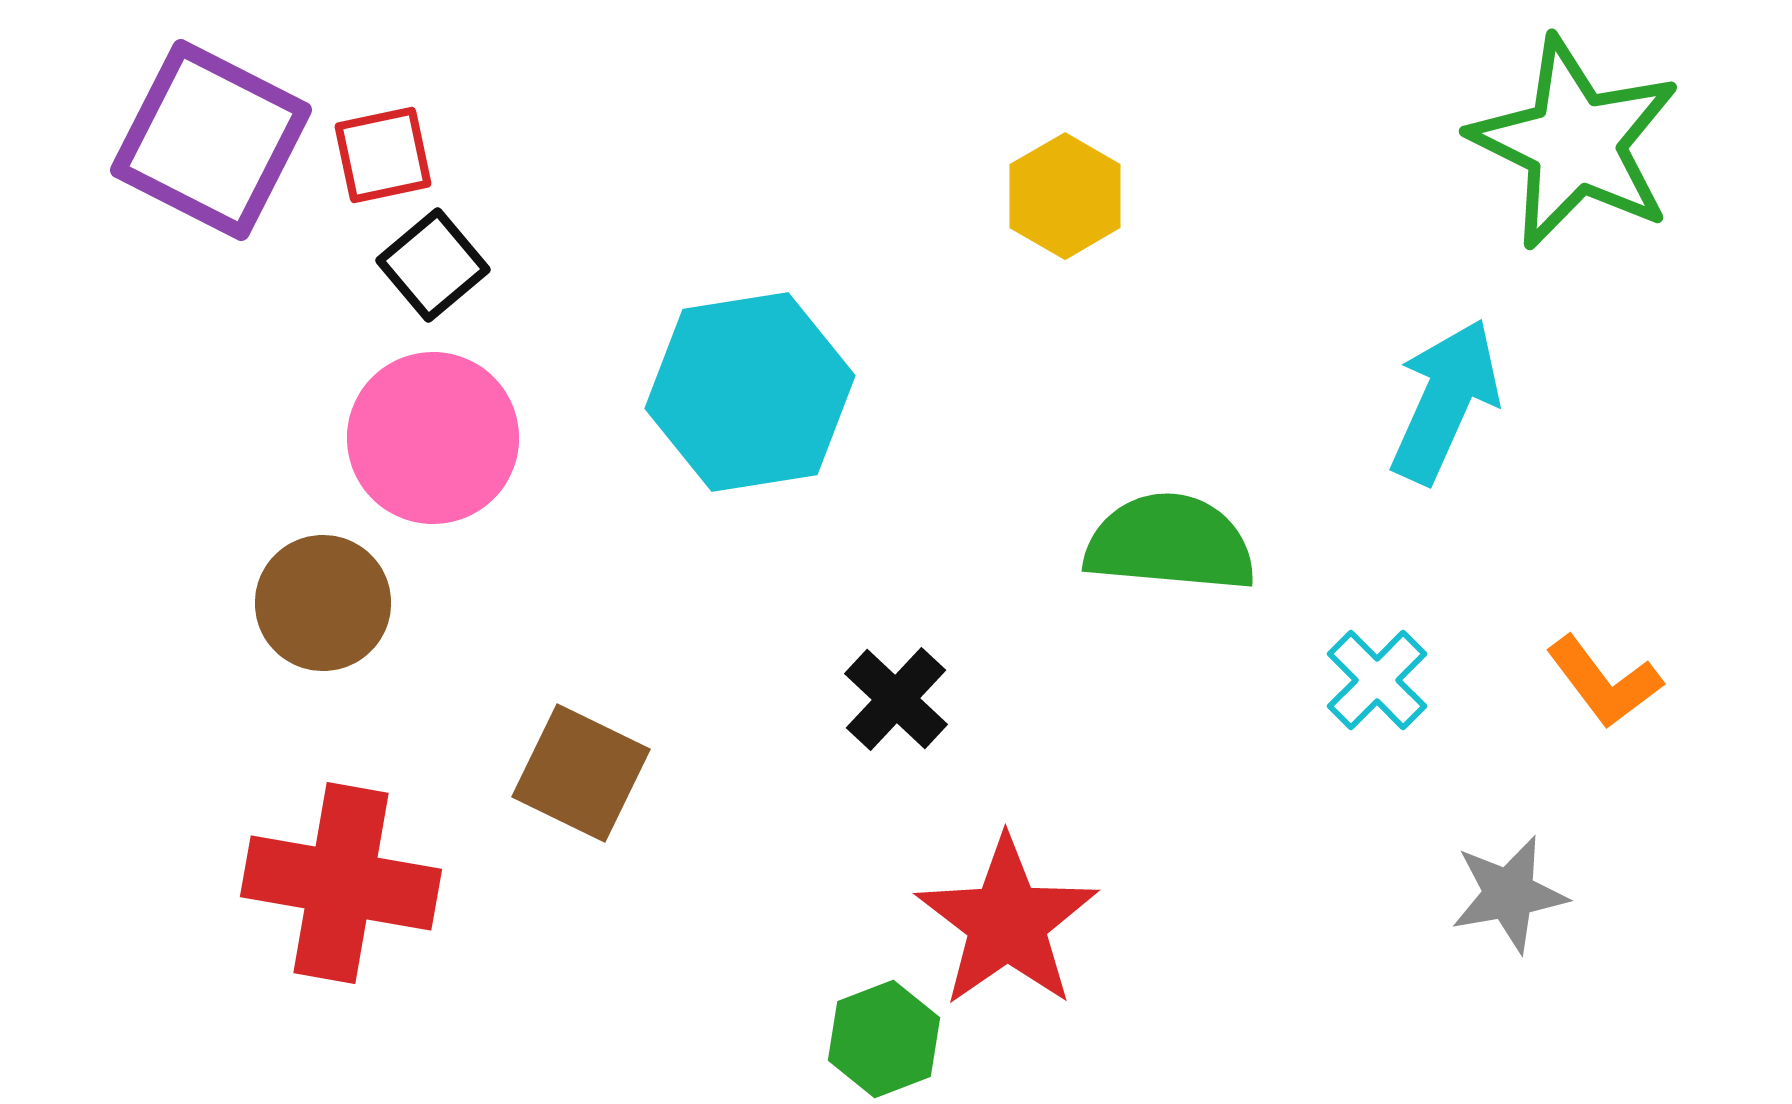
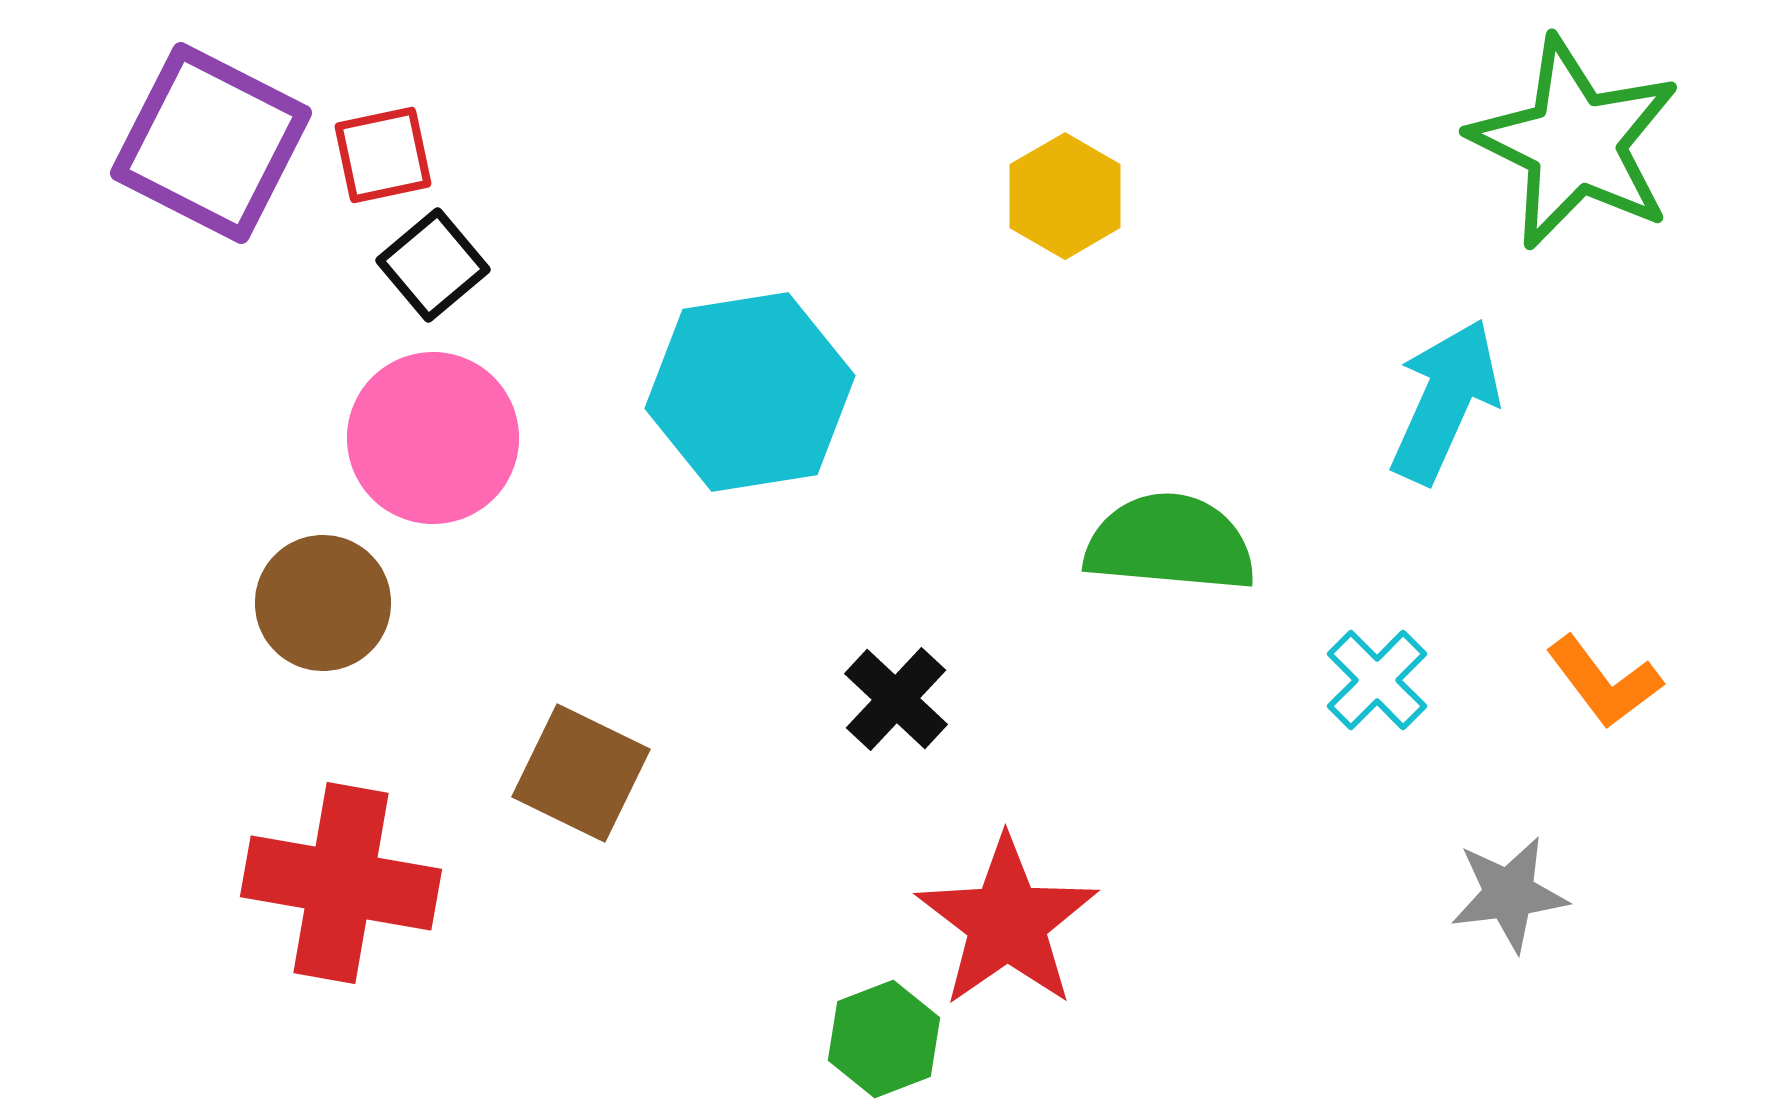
purple square: moved 3 px down
gray star: rotated 3 degrees clockwise
